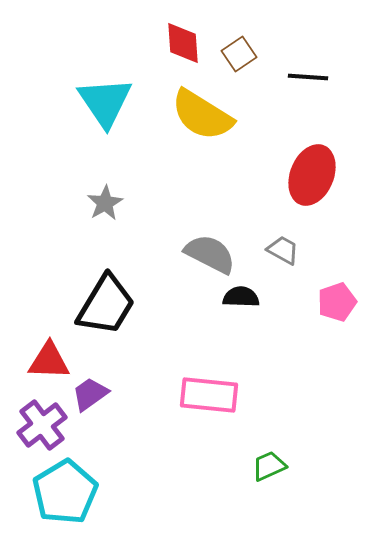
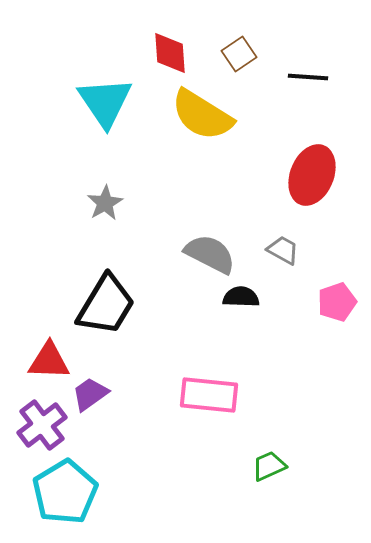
red diamond: moved 13 px left, 10 px down
